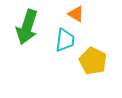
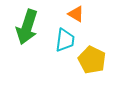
yellow pentagon: moved 1 px left, 1 px up
